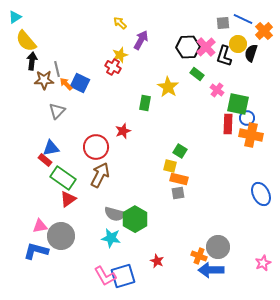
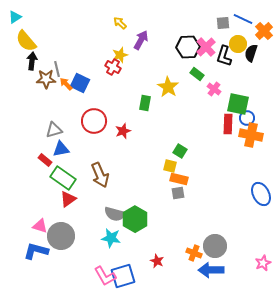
brown star at (44, 80): moved 2 px right, 1 px up
pink cross at (217, 90): moved 3 px left, 1 px up
gray triangle at (57, 111): moved 3 px left, 19 px down; rotated 30 degrees clockwise
red circle at (96, 147): moved 2 px left, 26 px up
blue triangle at (51, 148): moved 10 px right, 1 px down
brown arrow at (100, 175): rotated 130 degrees clockwise
pink triangle at (40, 226): rotated 28 degrees clockwise
gray circle at (218, 247): moved 3 px left, 1 px up
orange cross at (199, 256): moved 5 px left, 3 px up
